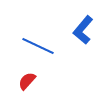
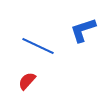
blue L-shape: rotated 32 degrees clockwise
